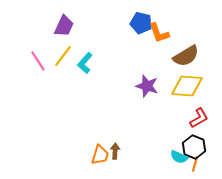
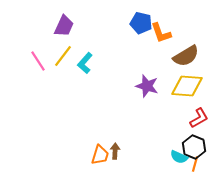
orange L-shape: moved 2 px right
